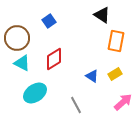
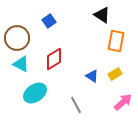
cyan triangle: moved 1 px left, 1 px down
